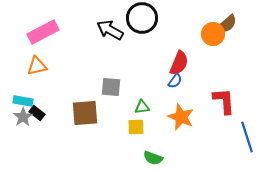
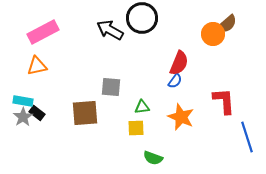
yellow square: moved 1 px down
